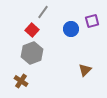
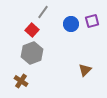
blue circle: moved 5 px up
